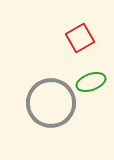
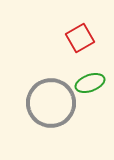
green ellipse: moved 1 px left, 1 px down
